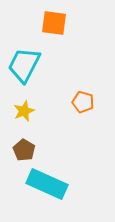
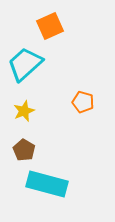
orange square: moved 4 px left, 3 px down; rotated 32 degrees counterclockwise
cyan trapezoid: moved 1 px right, 1 px up; rotated 21 degrees clockwise
cyan rectangle: rotated 9 degrees counterclockwise
